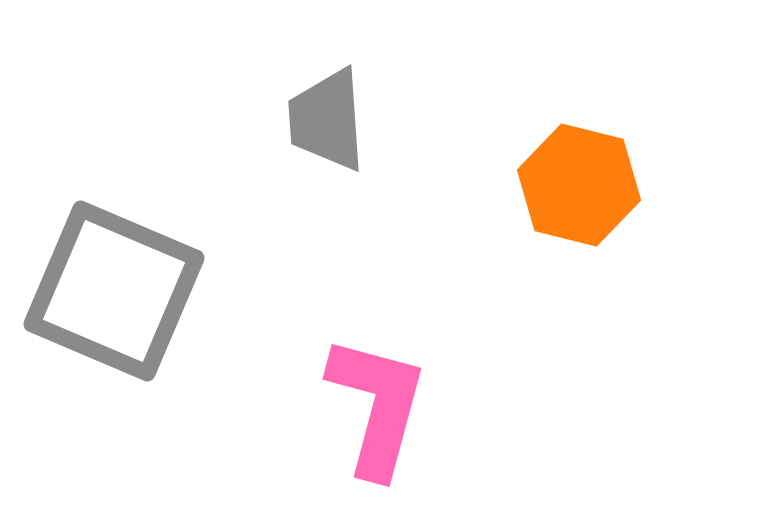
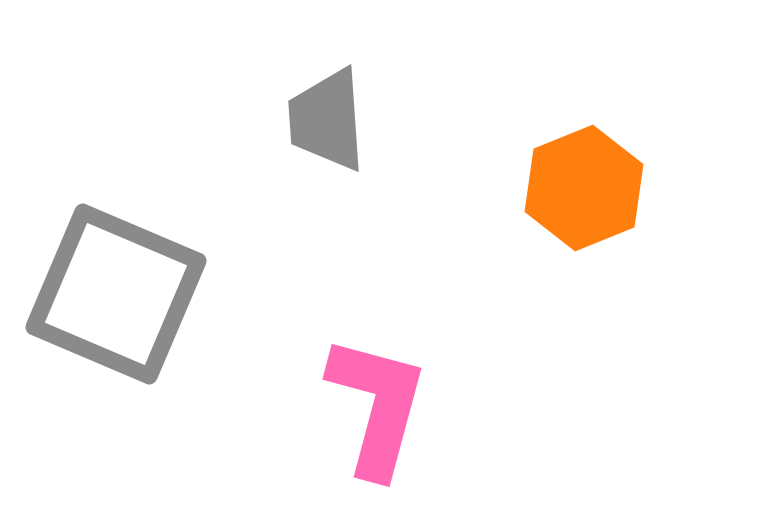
orange hexagon: moved 5 px right, 3 px down; rotated 24 degrees clockwise
gray square: moved 2 px right, 3 px down
